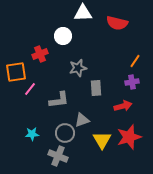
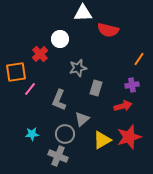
red semicircle: moved 9 px left, 7 px down
white circle: moved 3 px left, 3 px down
red cross: rotated 21 degrees counterclockwise
orange line: moved 4 px right, 2 px up
purple cross: moved 3 px down
gray rectangle: rotated 21 degrees clockwise
gray L-shape: rotated 120 degrees clockwise
gray triangle: moved 1 px up; rotated 21 degrees counterclockwise
gray circle: moved 1 px down
yellow triangle: rotated 30 degrees clockwise
